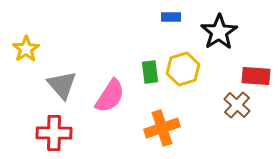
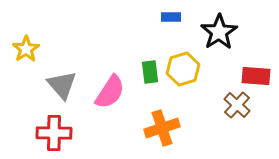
pink semicircle: moved 4 px up
